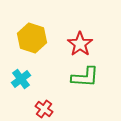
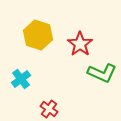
yellow hexagon: moved 6 px right, 3 px up
green L-shape: moved 17 px right, 4 px up; rotated 20 degrees clockwise
red cross: moved 5 px right
